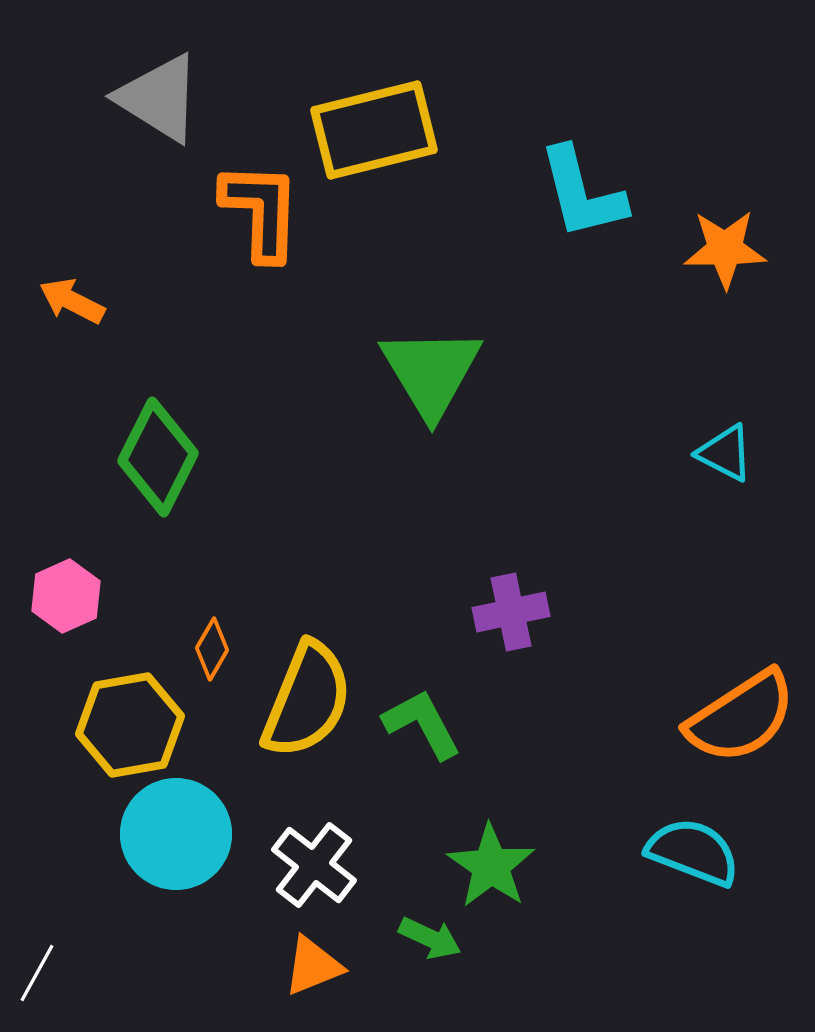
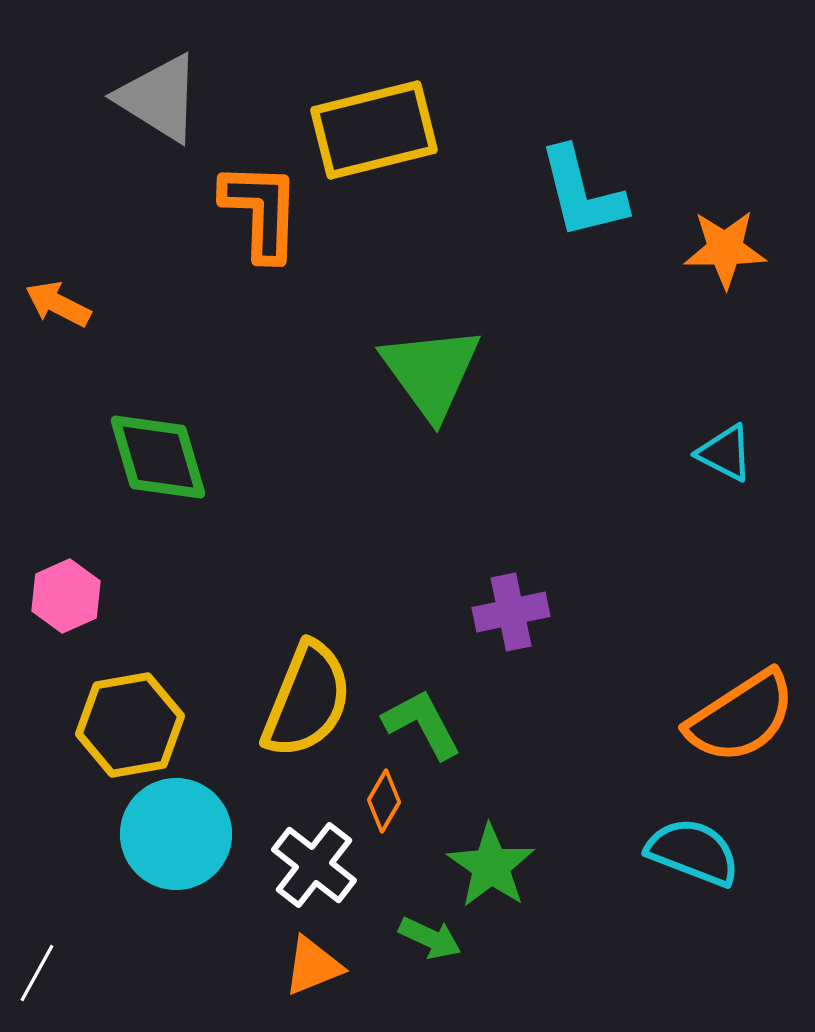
orange arrow: moved 14 px left, 3 px down
green triangle: rotated 5 degrees counterclockwise
green diamond: rotated 43 degrees counterclockwise
orange diamond: moved 172 px right, 152 px down
